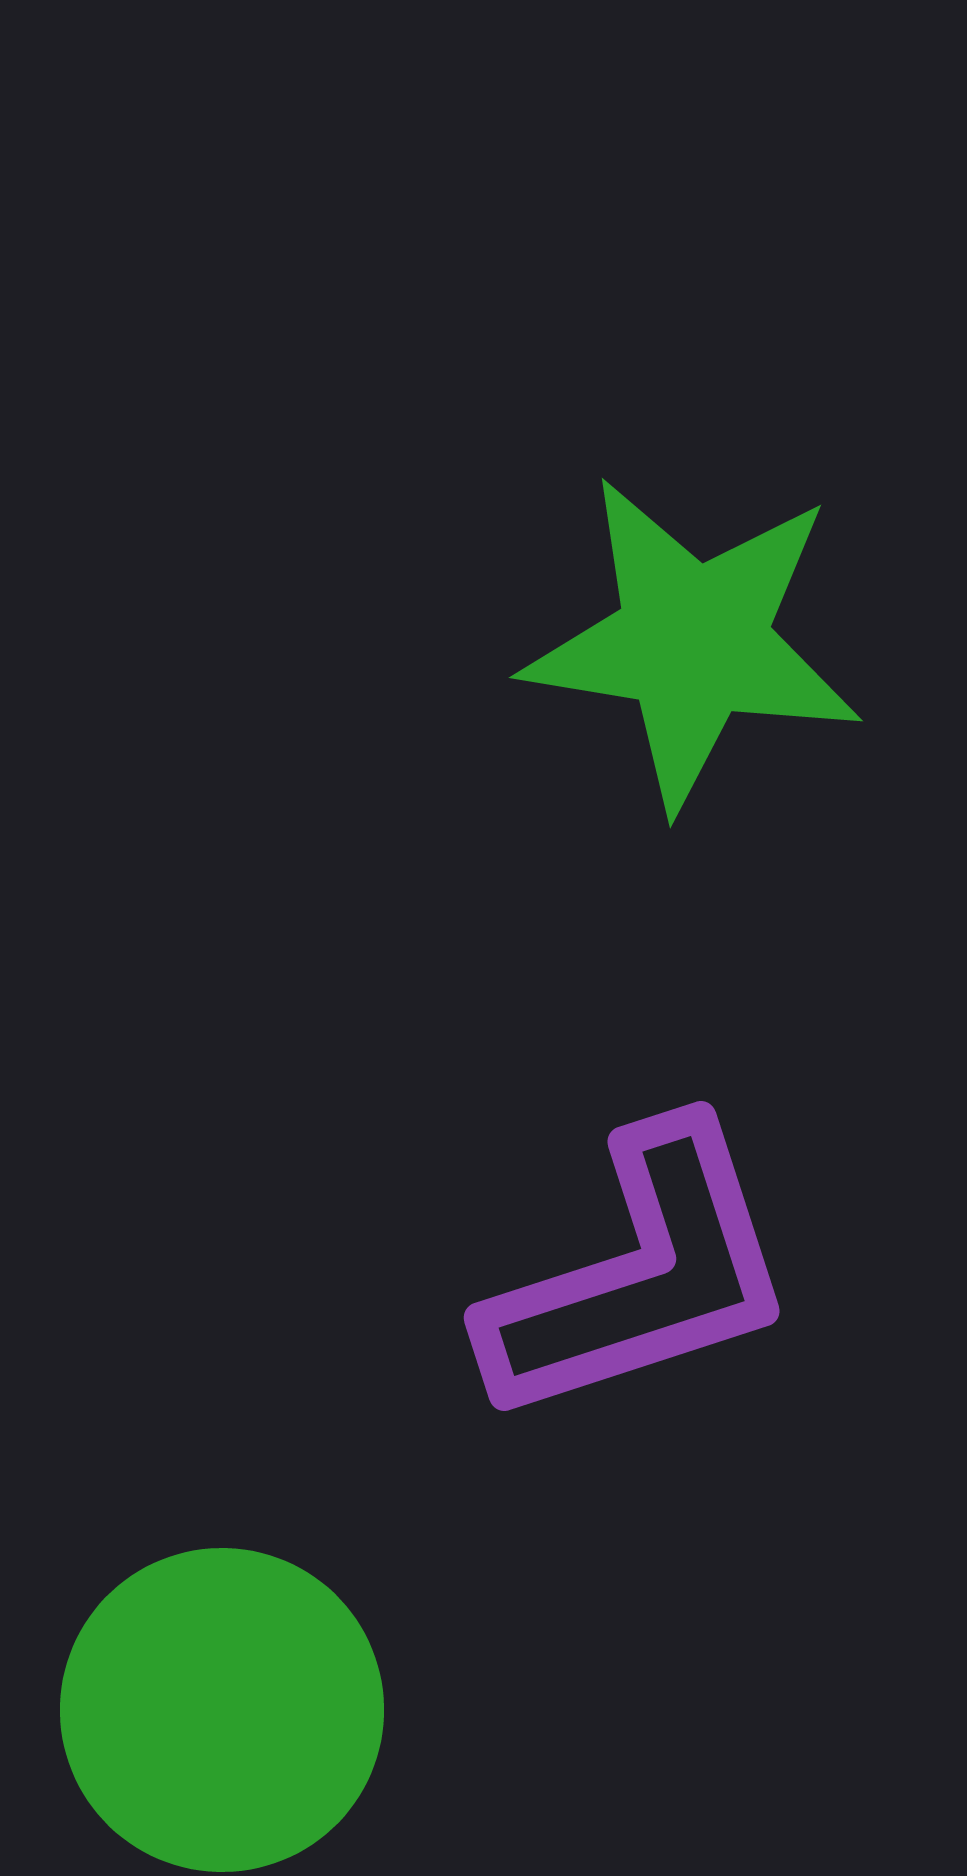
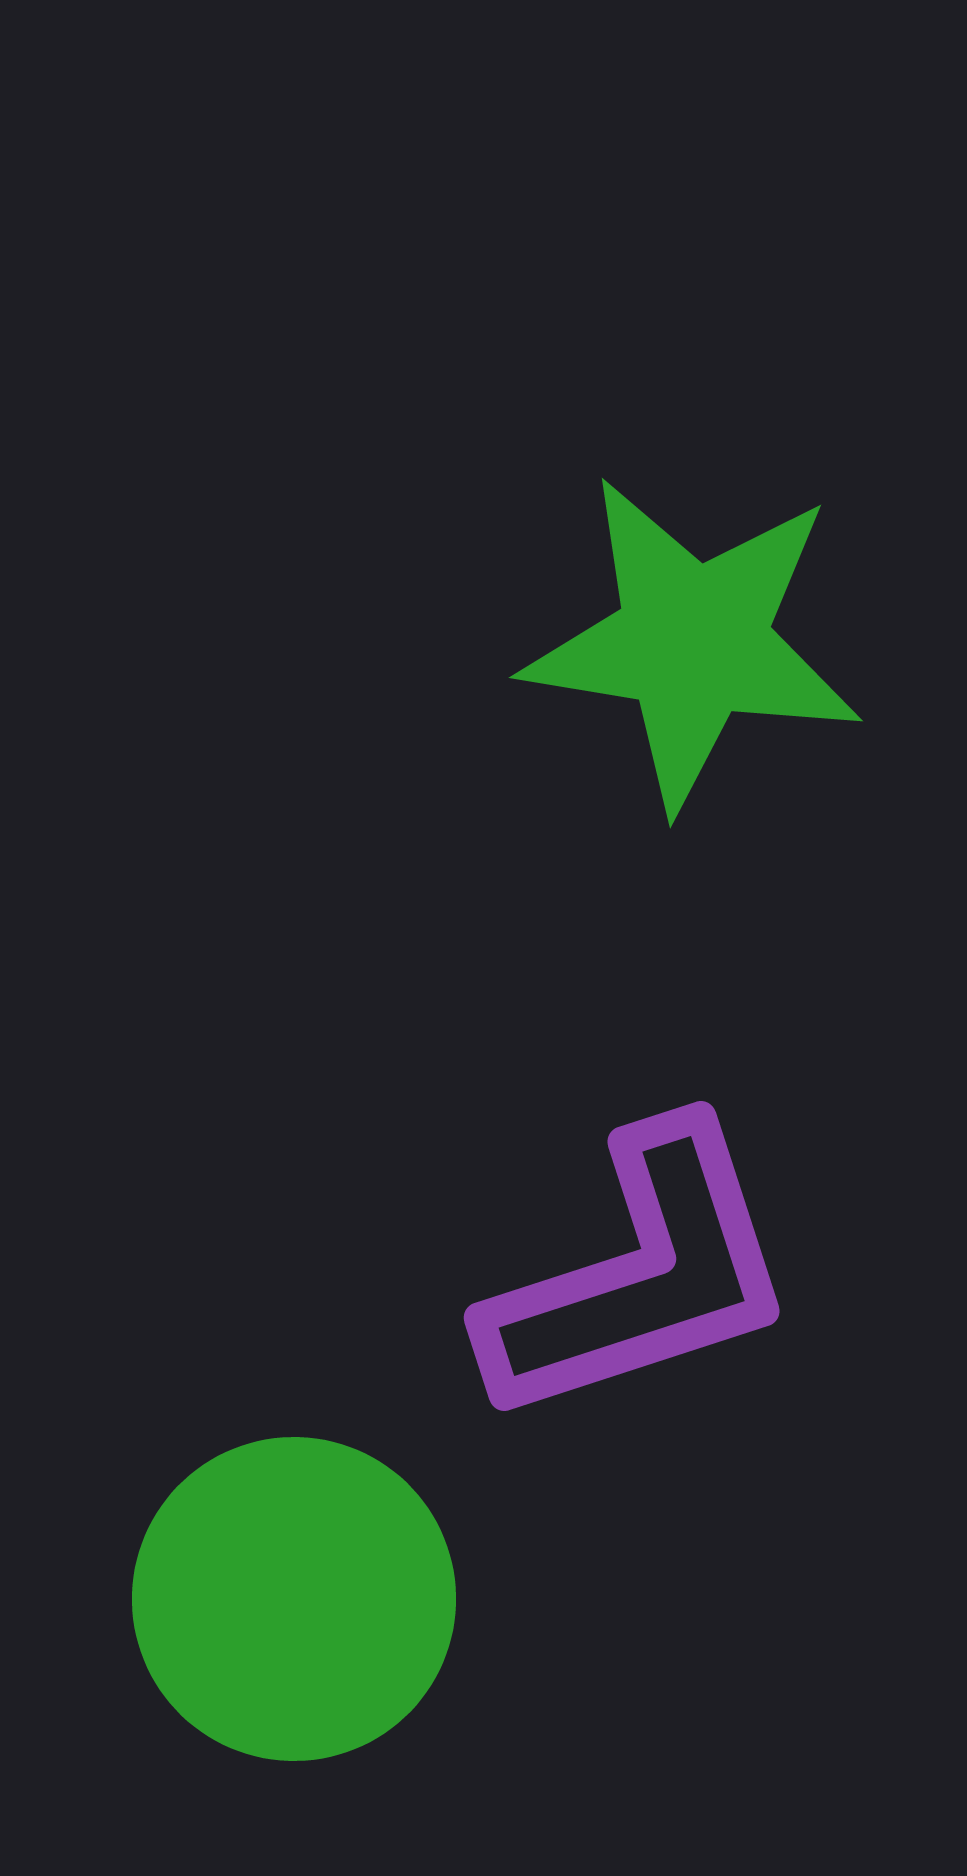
green circle: moved 72 px right, 111 px up
